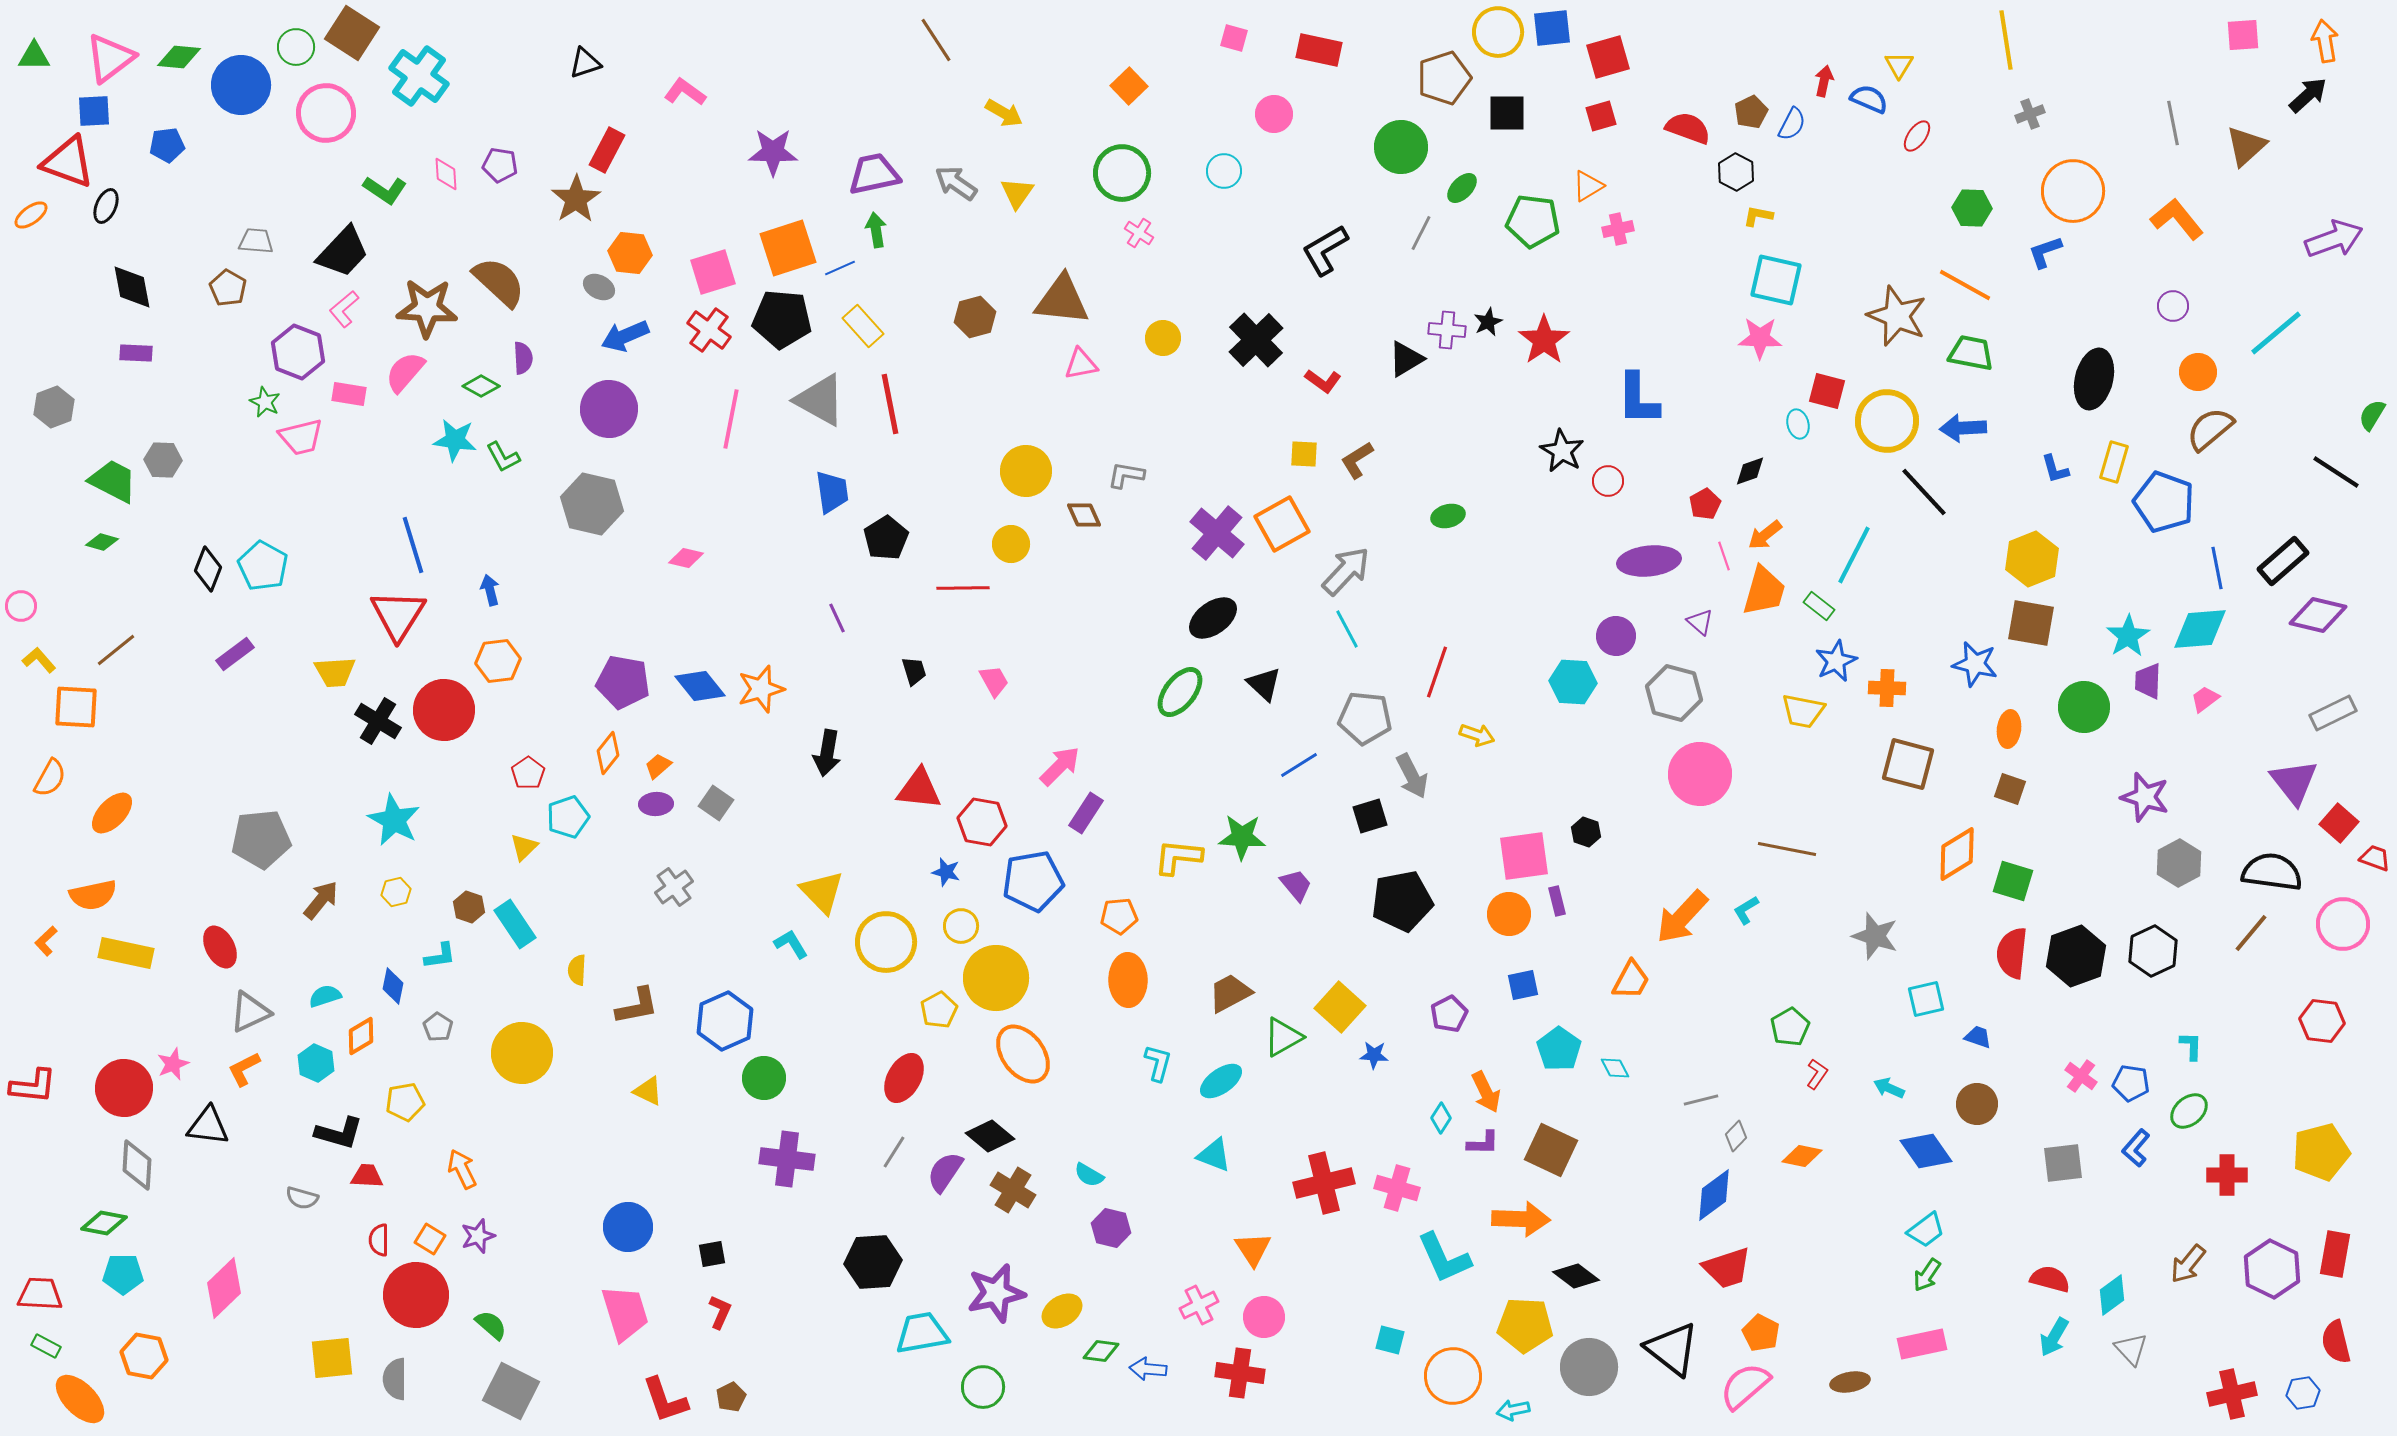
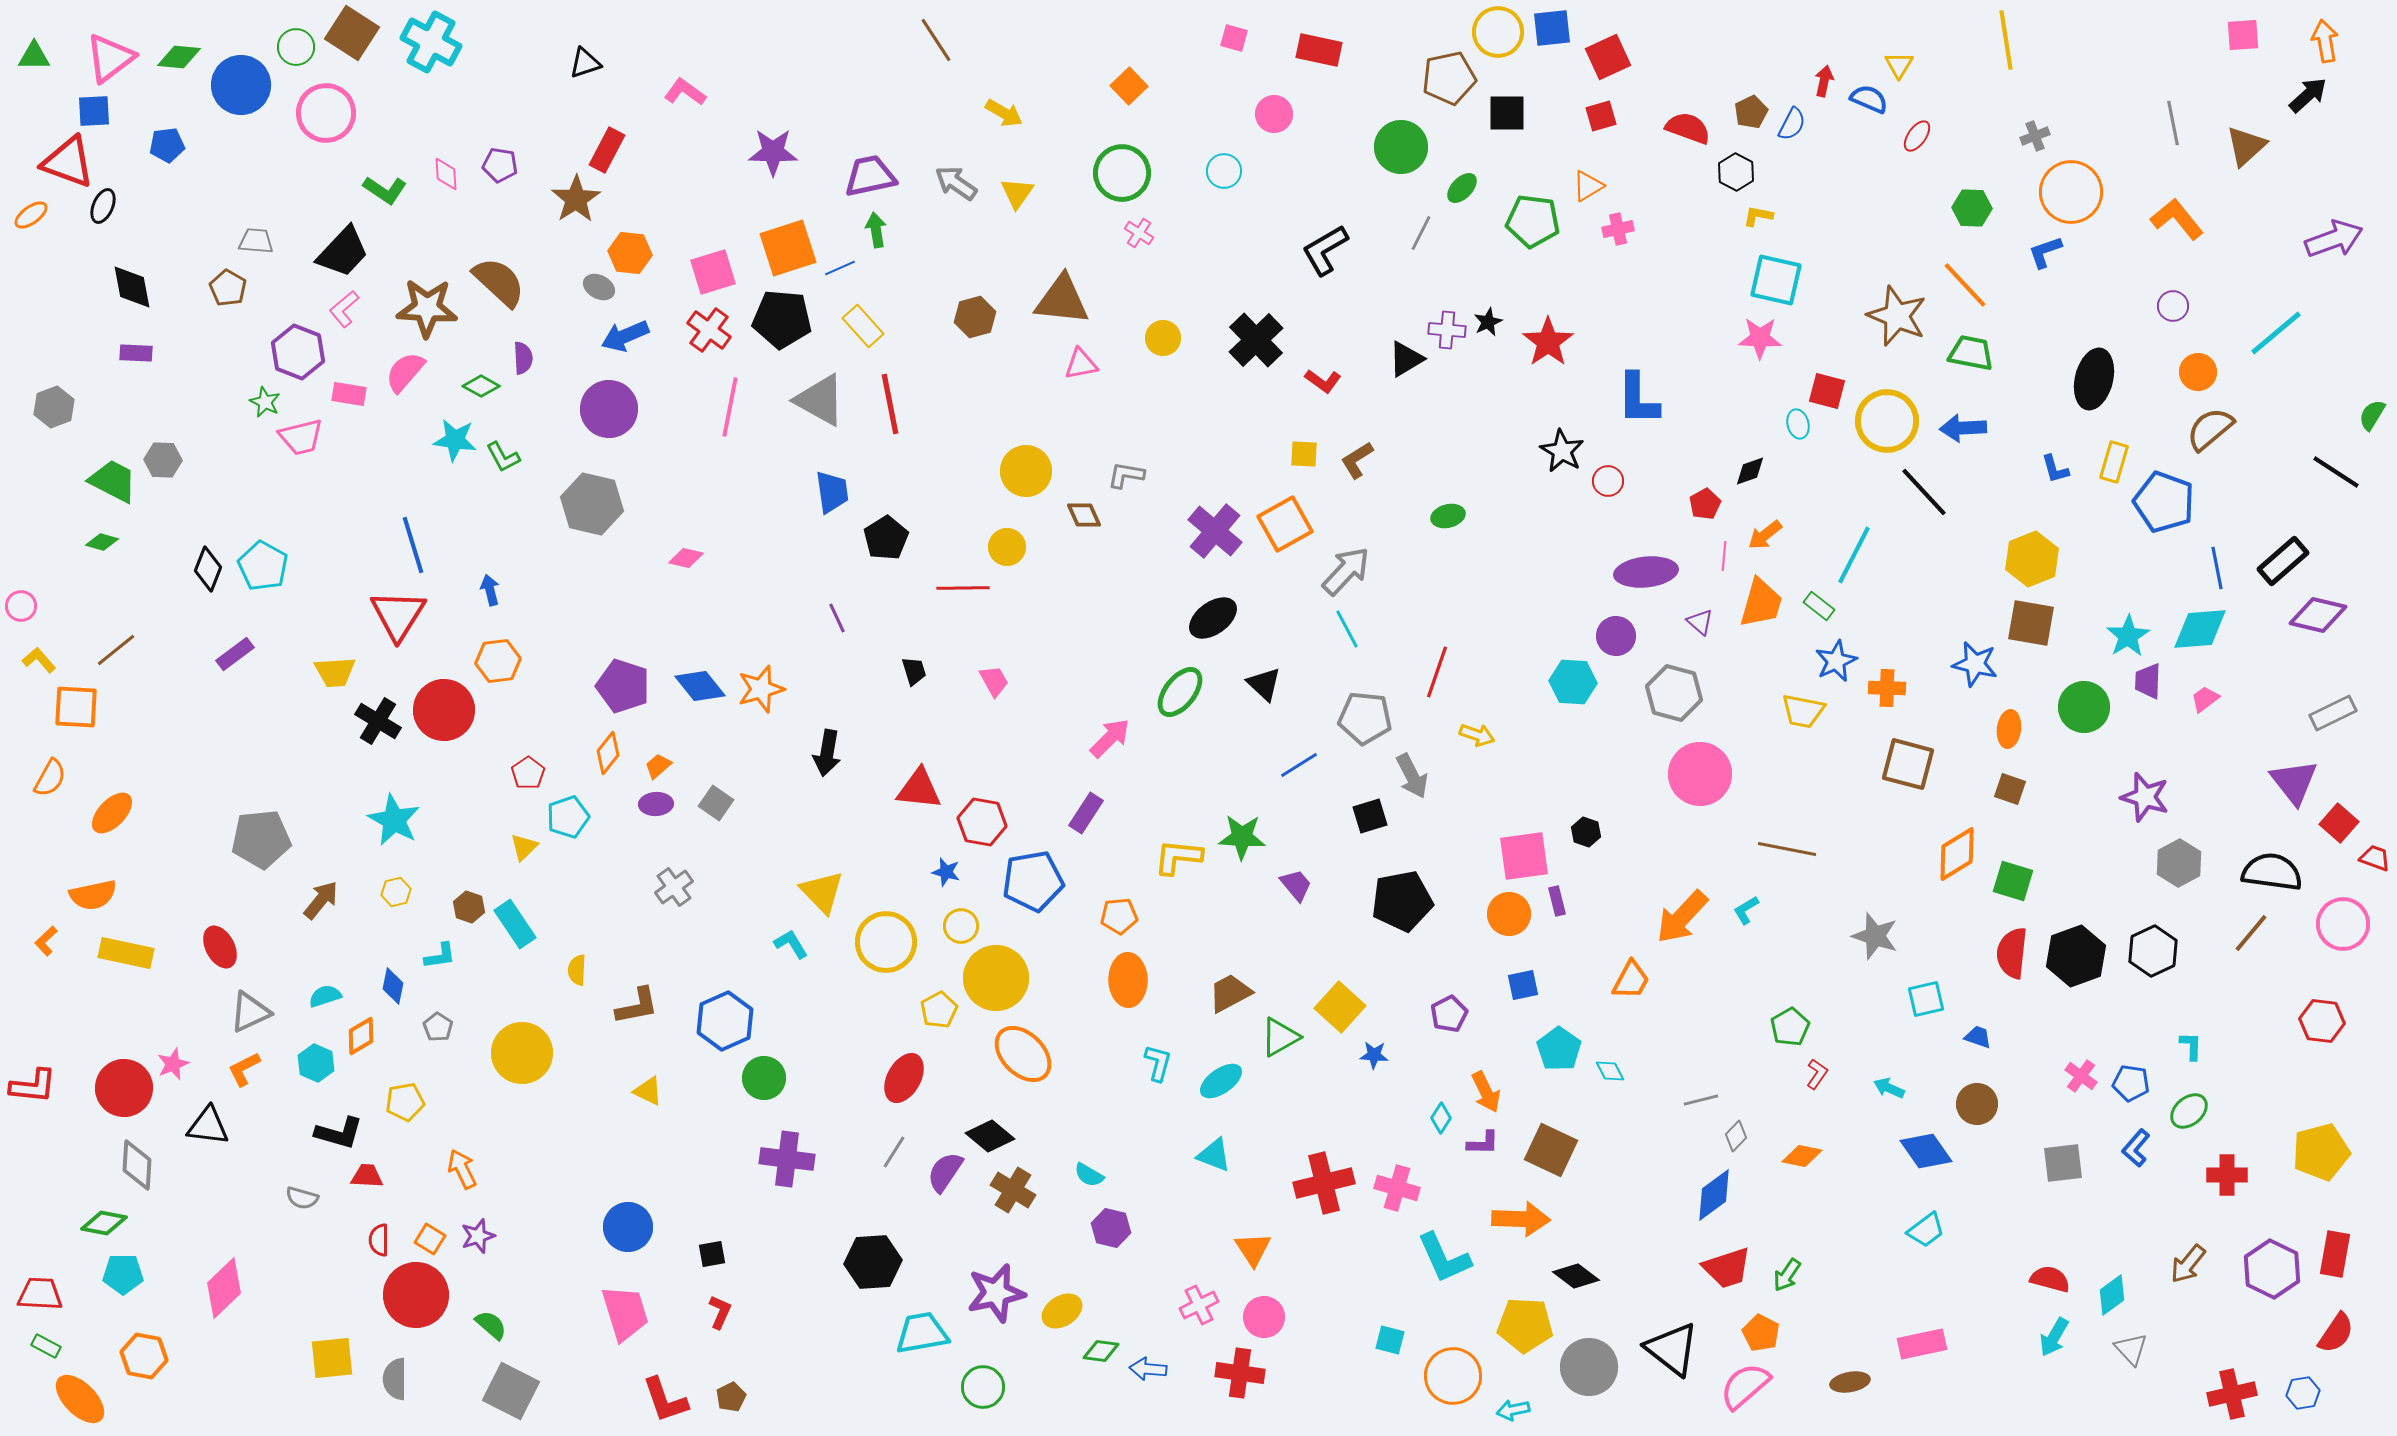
red square at (1608, 57): rotated 9 degrees counterclockwise
cyan cross at (419, 76): moved 12 px right, 34 px up; rotated 8 degrees counterclockwise
brown pentagon at (1444, 78): moved 5 px right; rotated 6 degrees clockwise
gray cross at (2030, 114): moved 5 px right, 22 px down
purple trapezoid at (874, 174): moved 4 px left, 2 px down
orange circle at (2073, 191): moved 2 px left, 1 px down
black ellipse at (106, 206): moved 3 px left
orange line at (1965, 285): rotated 18 degrees clockwise
red star at (1544, 340): moved 4 px right, 2 px down
pink line at (731, 419): moved 1 px left, 12 px up
orange square at (1282, 524): moved 3 px right
purple cross at (1217, 533): moved 2 px left, 2 px up
yellow circle at (1011, 544): moved 4 px left, 3 px down
pink line at (1724, 556): rotated 24 degrees clockwise
purple ellipse at (1649, 561): moved 3 px left, 11 px down
orange trapezoid at (1764, 591): moved 3 px left, 12 px down
purple pentagon at (623, 682): moved 4 px down; rotated 8 degrees clockwise
pink arrow at (1060, 766): moved 50 px right, 28 px up
green triangle at (1283, 1037): moved 3 px left
orange ellipse at (1023, 1054): rotated 8 degrees counterclockwise
cyan diamond at (1615, 1068): moved 5 px left, 3 px down
green arrow at (1927, 1275): moved 140 px left
red semicircle at (2336, 1342): moved 9 px up; rotated 132 degrees counterclockwise
